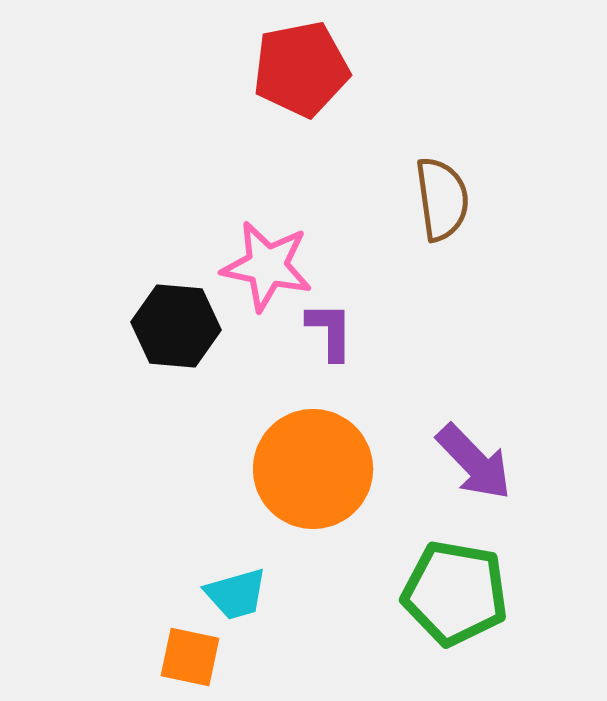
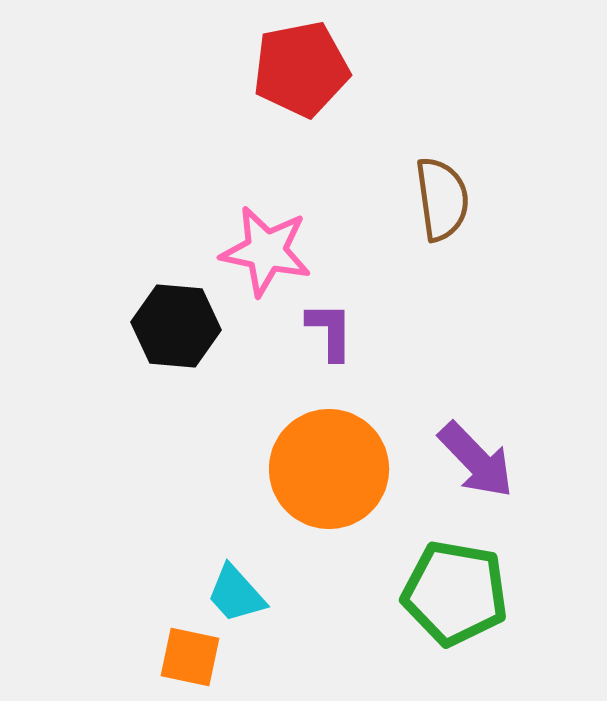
pink star: moved 1 px left, 15 px up
purple arrow: moved 2 px right, 2 px up
orange circle: moved 16 px right
cyan trapezoid: rotated 64 degrees clockwise
